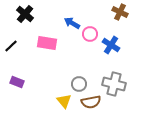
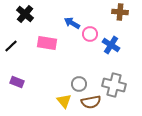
brown cross: rotated 21 degrees counterclockwise
gray cross: moved 1 px down
